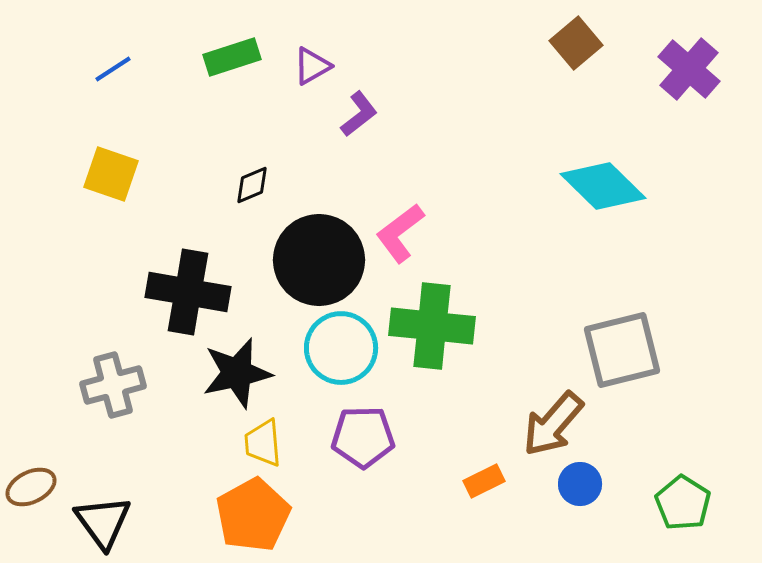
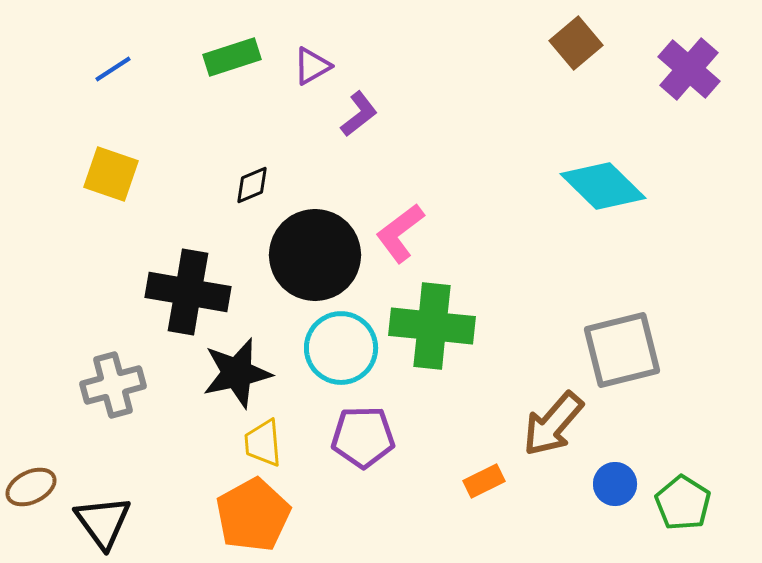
black circle: moved 4 px left, 5 px up
blue circle: moved 35 px right
